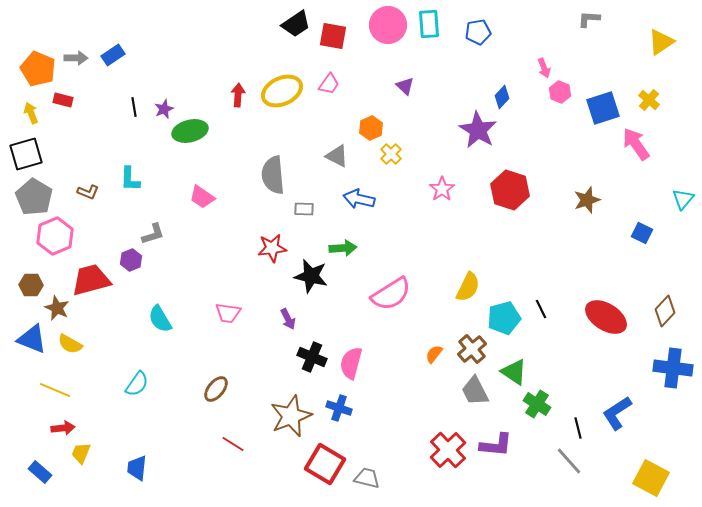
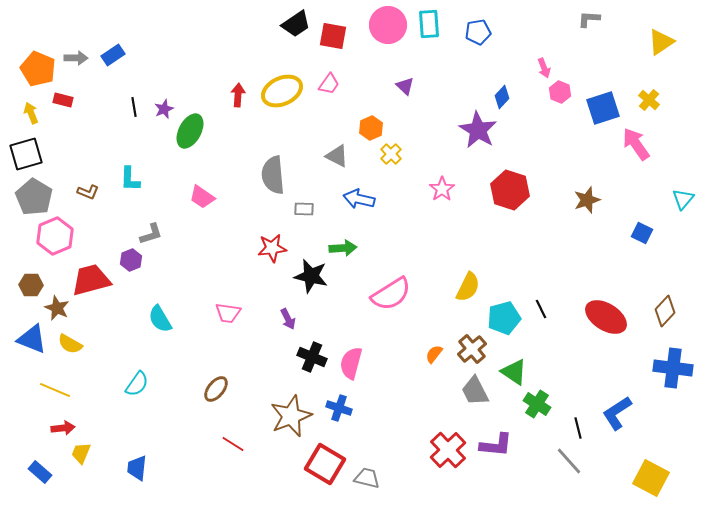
green ellipse at (190, 131): rotated 48 degrees counterclockwise
gray L-shape at (153, 234): moved 2 px left
